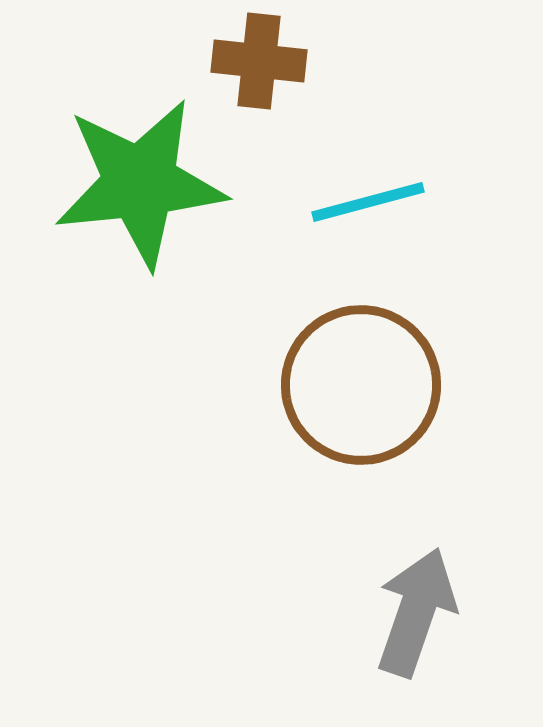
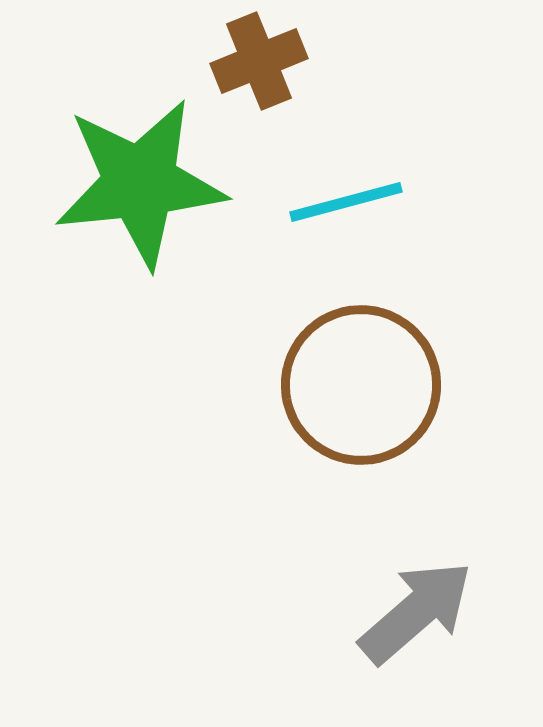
brown cross: rotated 28 degrees counterclockwise
cyan line: moved 22 px left
gray arrow: rotated 30 degrees clockwise
